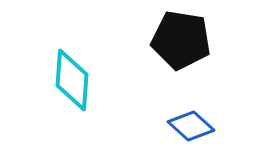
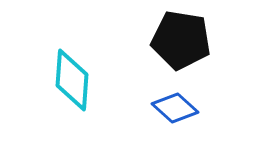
blue diamond: moved 16 px left, 18 px up
